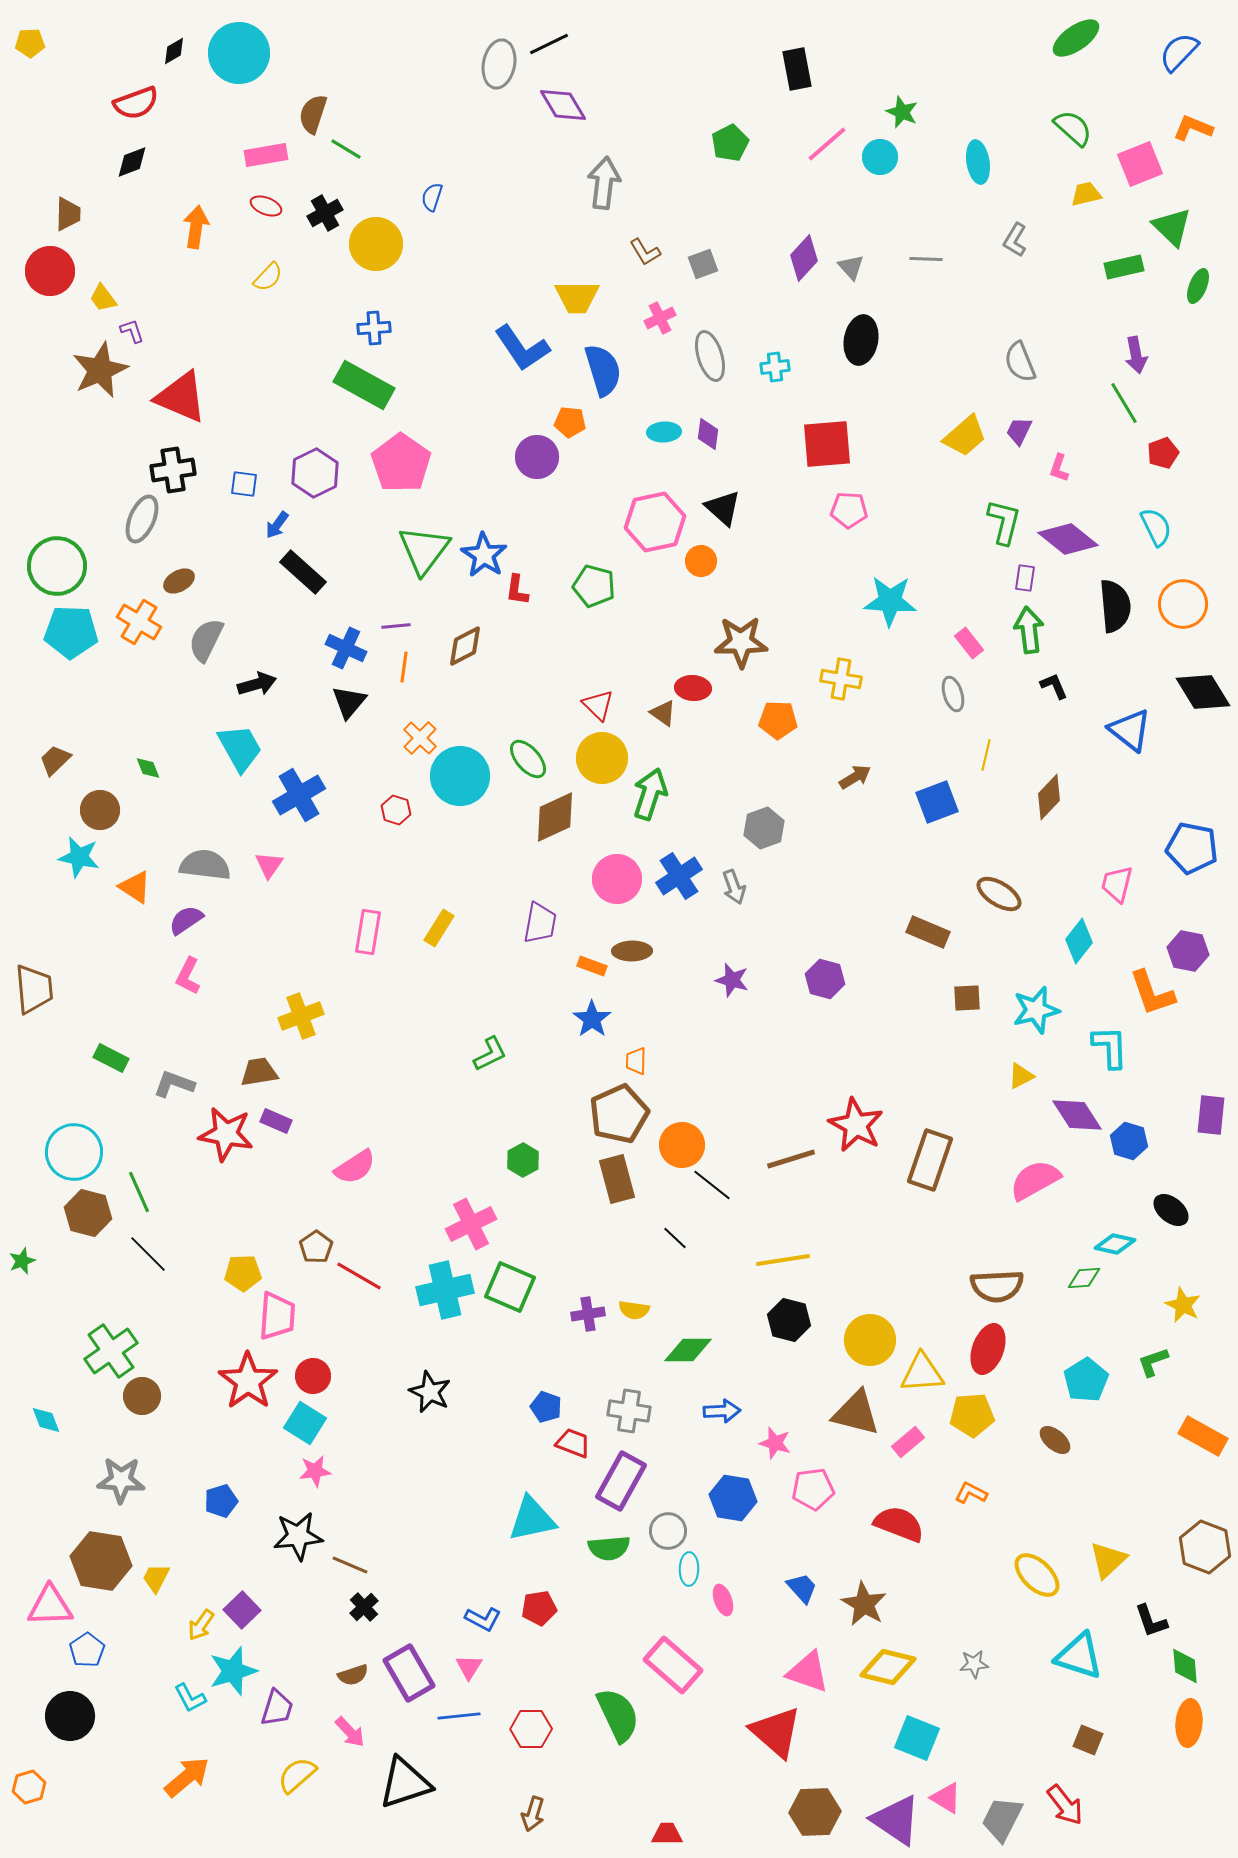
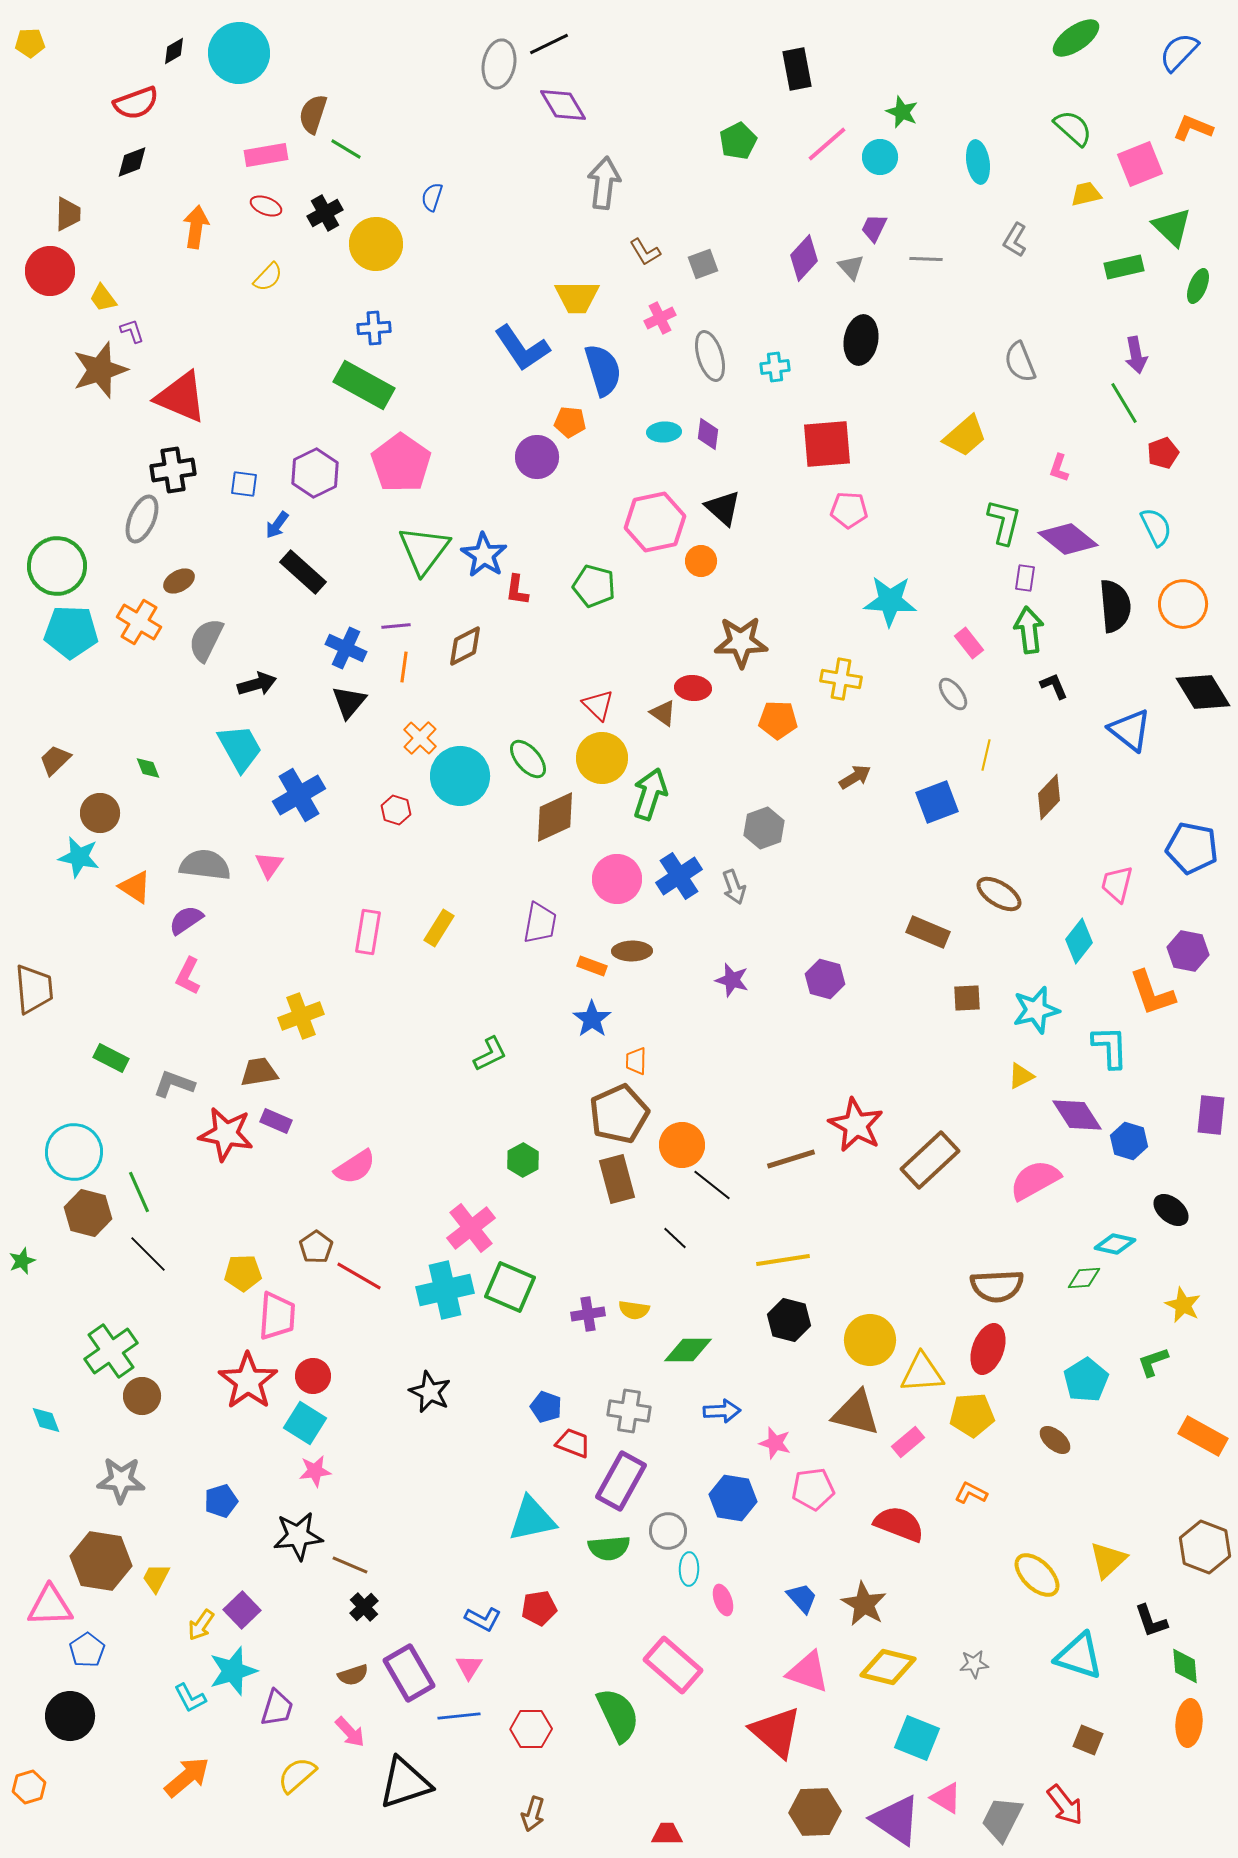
green pentagon at (730, 143): moved 8 px right, 2 px up
brown star at (100, 370): rotated 6 degrees clockwise
purple trapezoid at (1019, 431): moved 145 px left, 203 px up
gray ellipse at (953, 694): rotated 20 degrees counterclockwise
brown circle at (100, 810): moved 3 px down
brown rectangle at (930, 1160): rotated 28 degrees clockwise
pink cross at (471, 1224): moved 4 px down; rotated 12 degrees counterclockwise
blue trapezoid at (802, 1588): moved 10 px down
